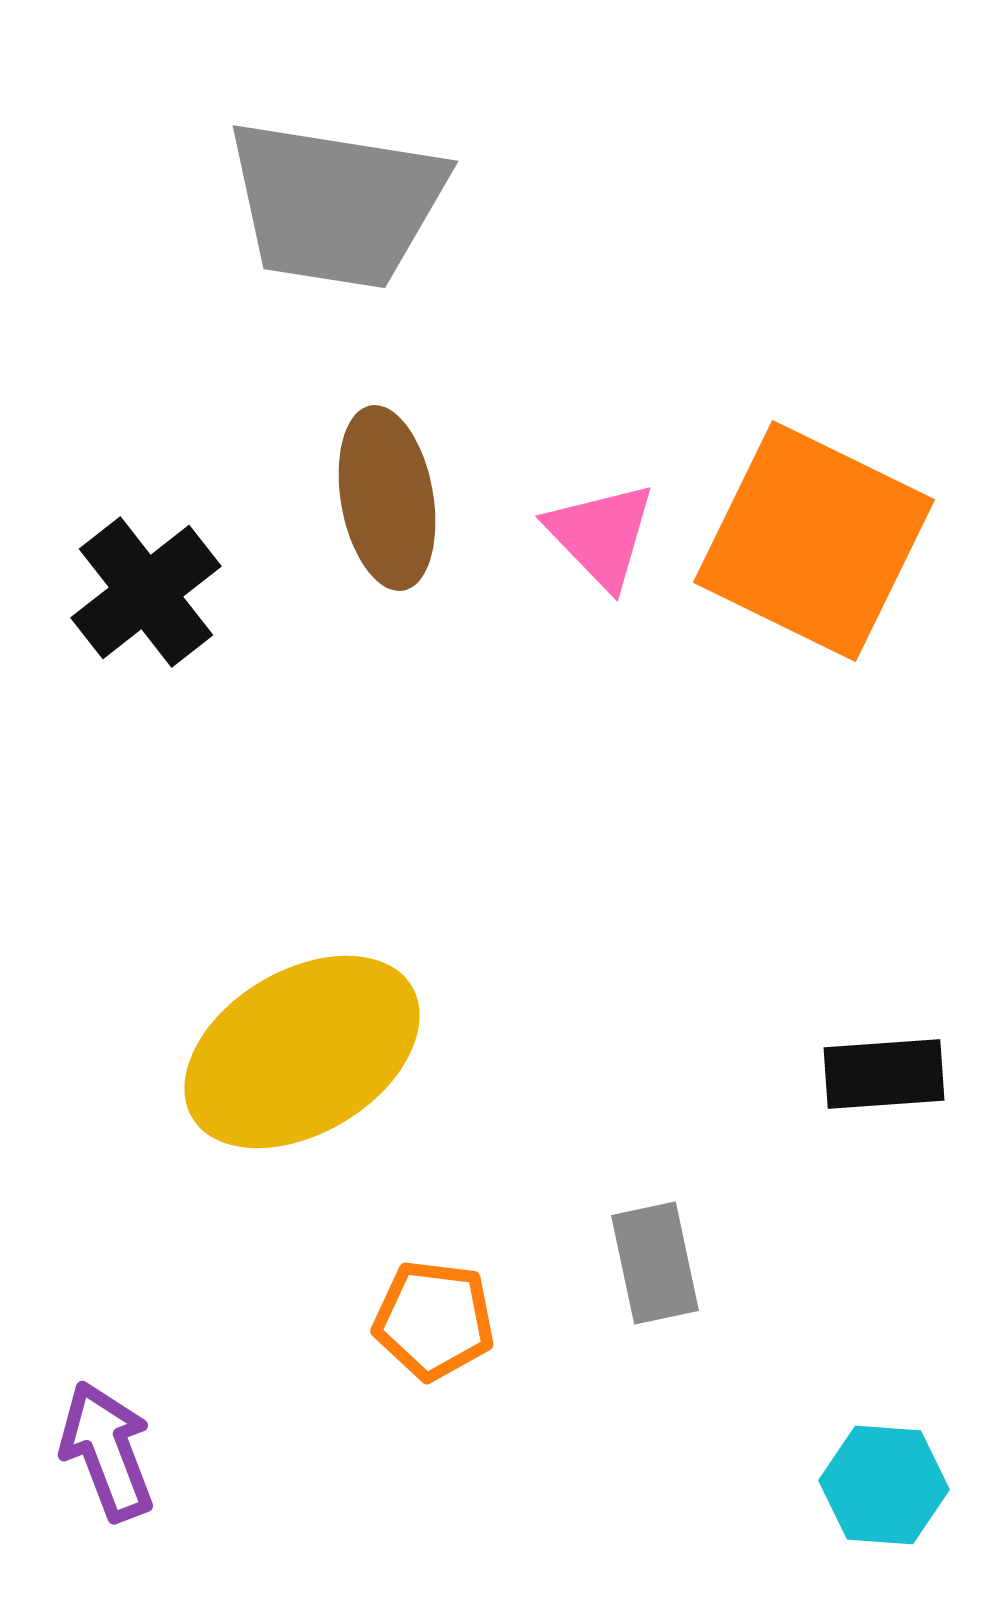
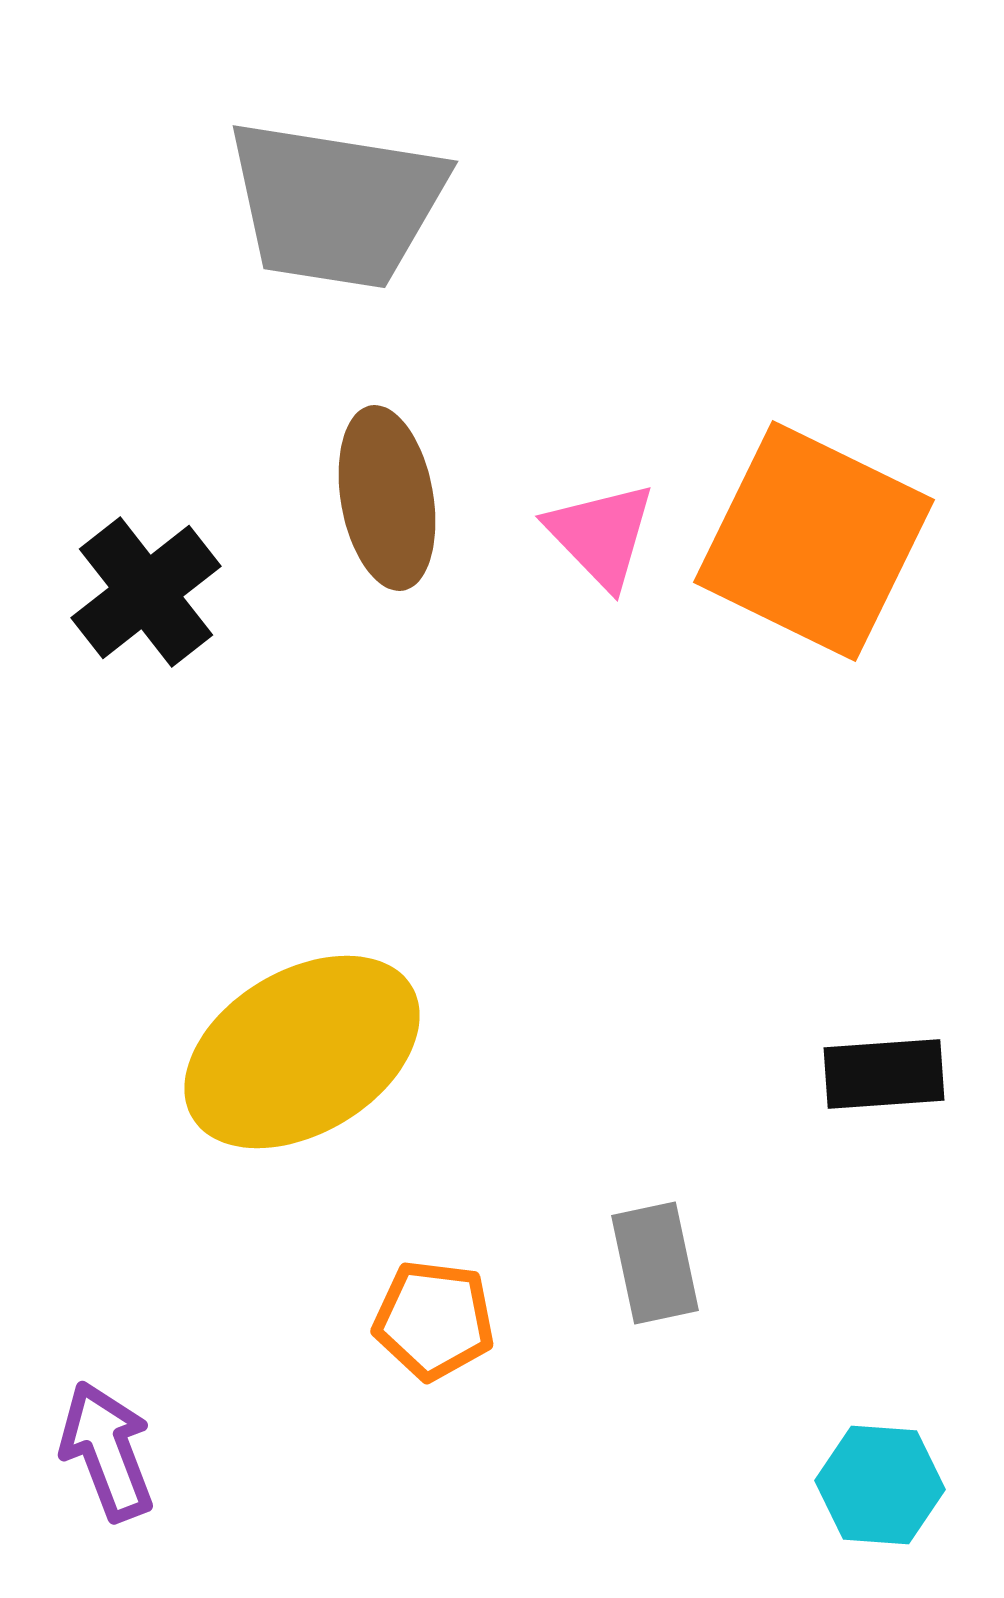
cyan hexagon: moved 4 px left
